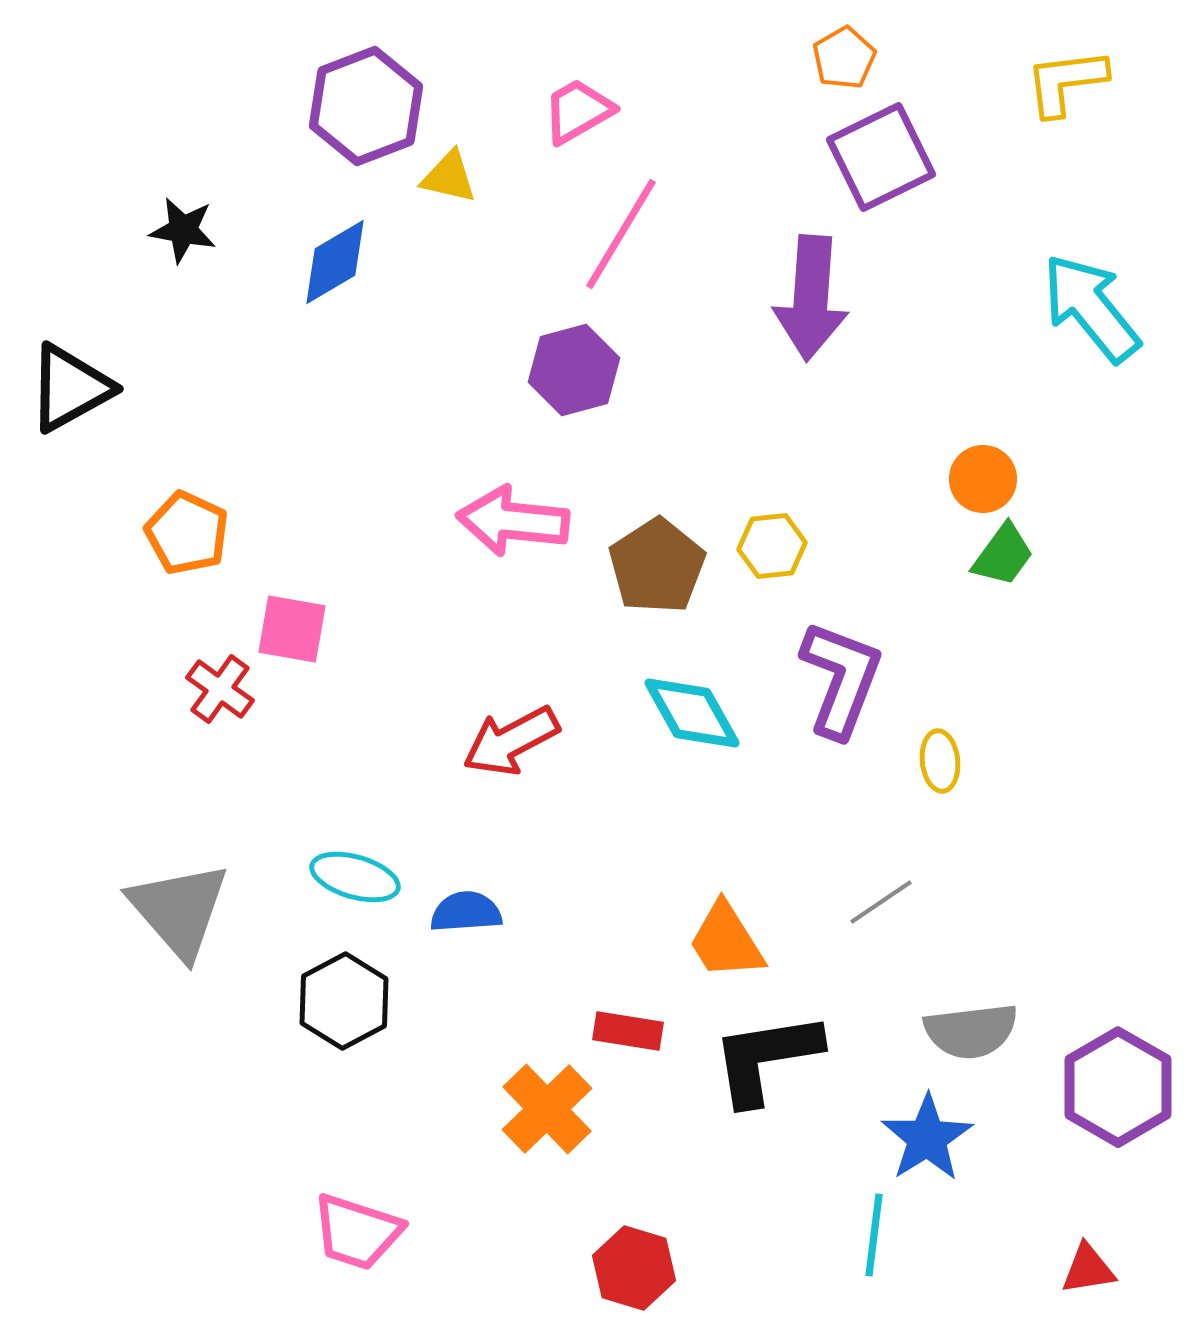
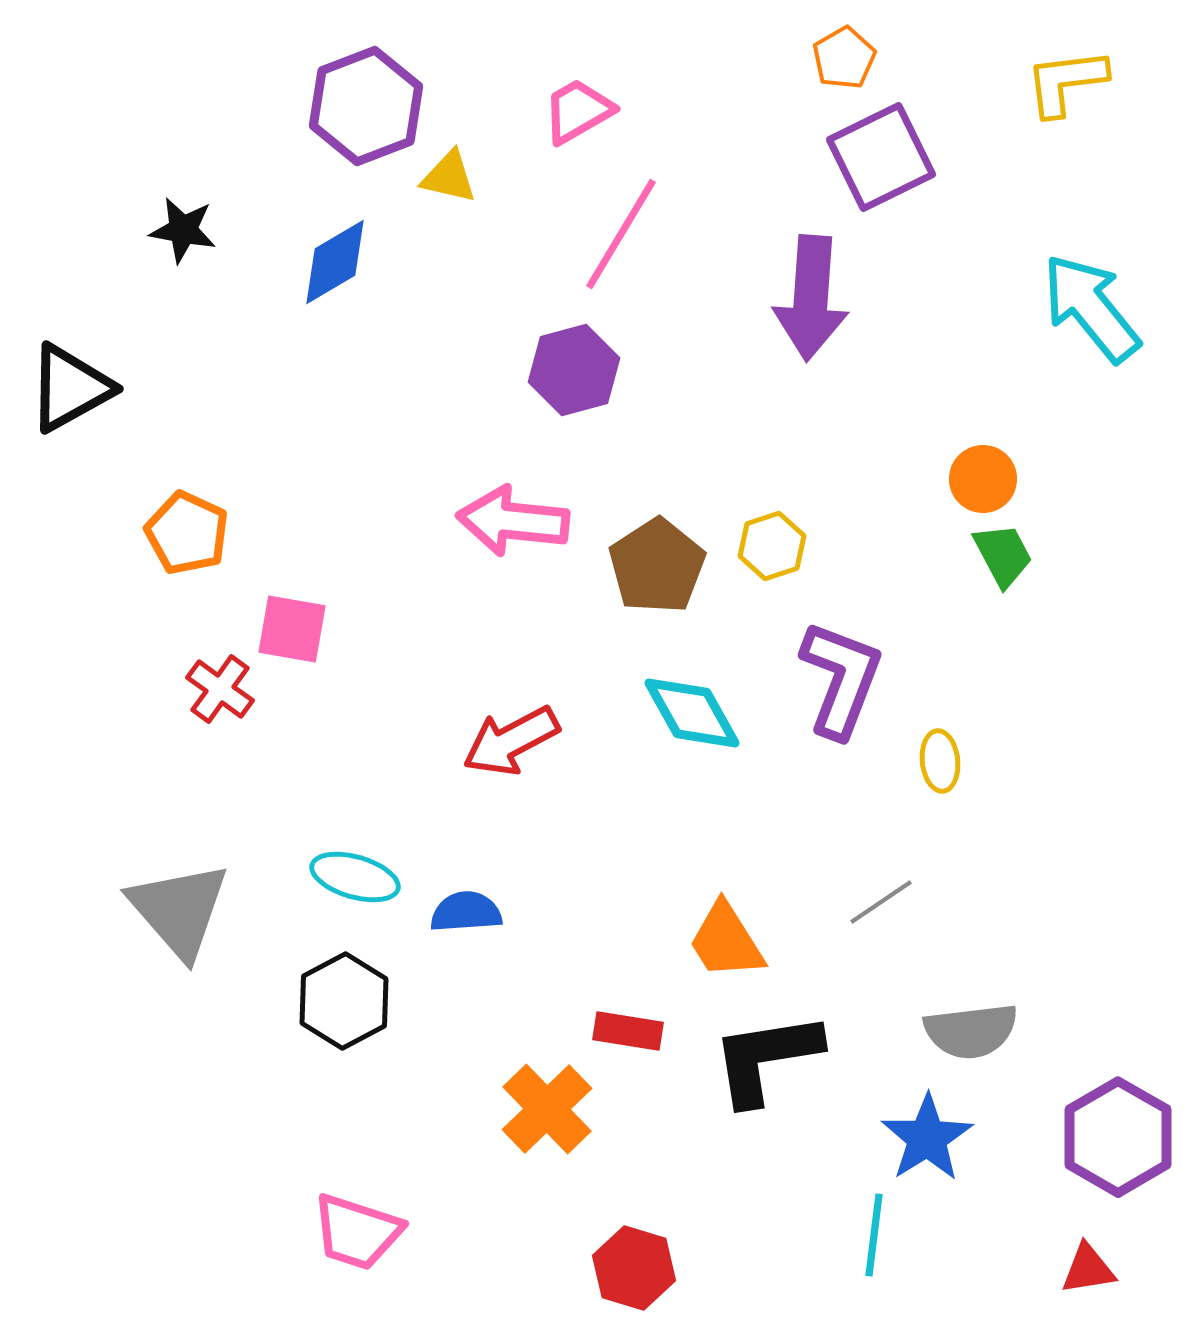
yellow hexagon at (772, 546): rotated 12 degrees counterclockwise
green trapezoid at (1003, 555): rotated 64 degrees counterclockwise
purple hexagon at (1118, 1087): moved 50 px down
